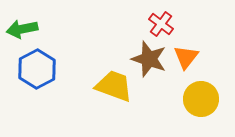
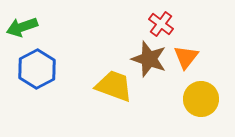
green arrow: moved 2 px up; rotated 8 degrees counterclockwise
